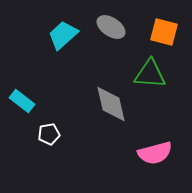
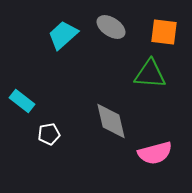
orange square: rotated 8 degrees counterclockwise
gray diamond: moved 17 px down
